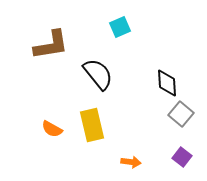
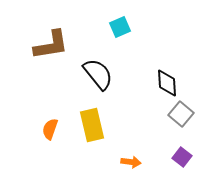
orange semicircle: moved 2 px left; rotated 80 degrees clockwise
